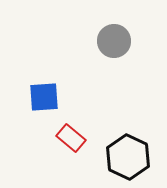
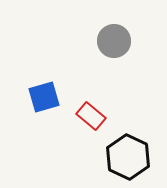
blue square: rotated 12 degrees counterclockwise
red rectangle: moved 20 px right, 22 px up
